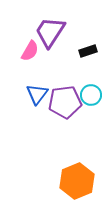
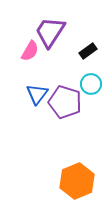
black rectangle: rotated 18 degrees counterclockwise
cyan circle: moved 11 px up
purple pentagon: rotated 24 degrees clockwise
